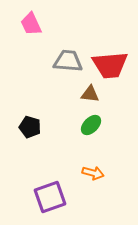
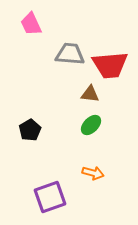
gray trapezoid: moved 2 px right, 7 px up
black pentagon: moved 3 px down; rotated 25 degrees clockwise
